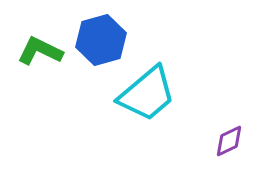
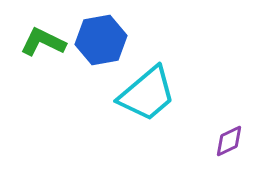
blue hexagon: rotated 6 degrees clockwise
green L-shape: moved 3 px right, 9 px up
